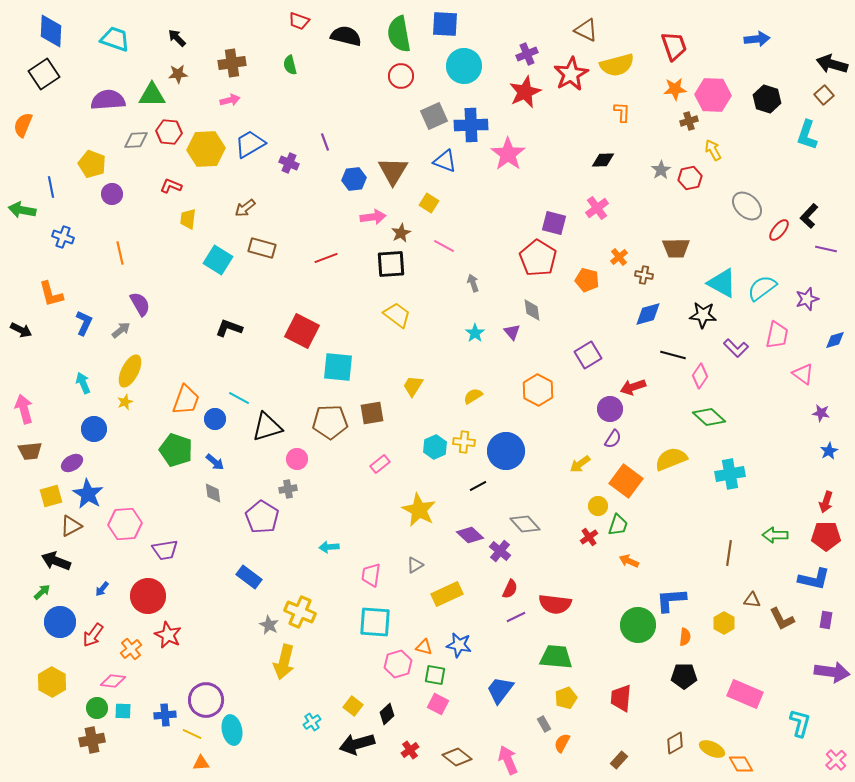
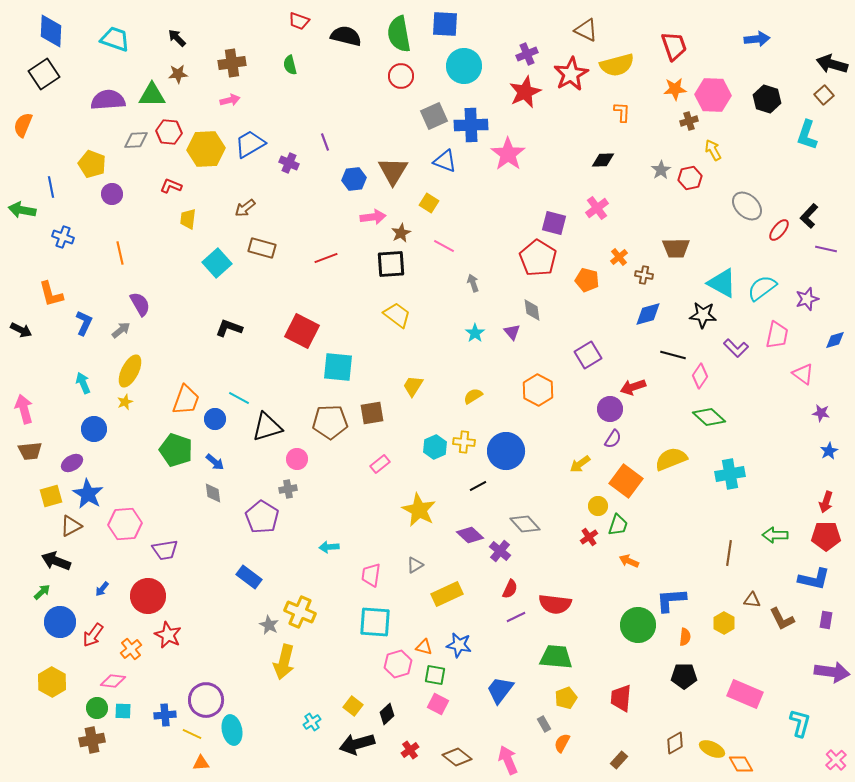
cyan square at (218, 260): moved 1 px left, 3 px down; rotated 16 degrees clockwise
